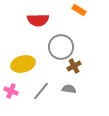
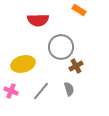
brown cross: moved 2 px right
gray semicircle: rotated 64 degrees clockwise
